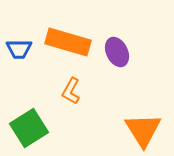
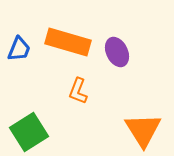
blue trapezoid: rotated 68 degrees counterclockwise
orange L-shape: moved 7 px right; rotated 8 degrees counterclockwise
green square: moved 4 px down
